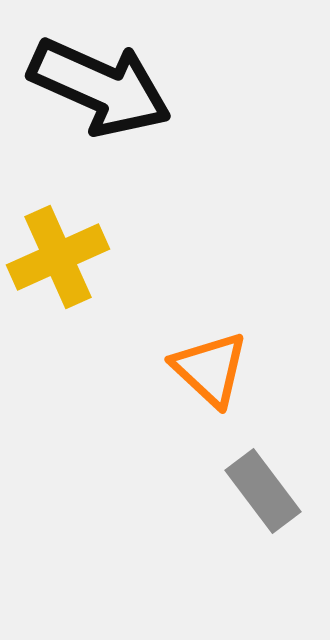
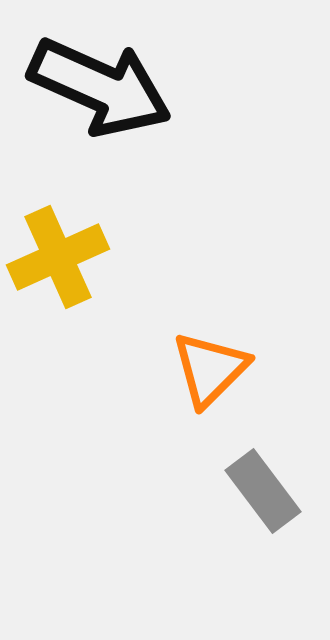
orange triangle: rotated 32 degrees clockwise
